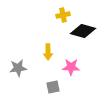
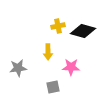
yellow cross: moved 5 px left, 11 px down
